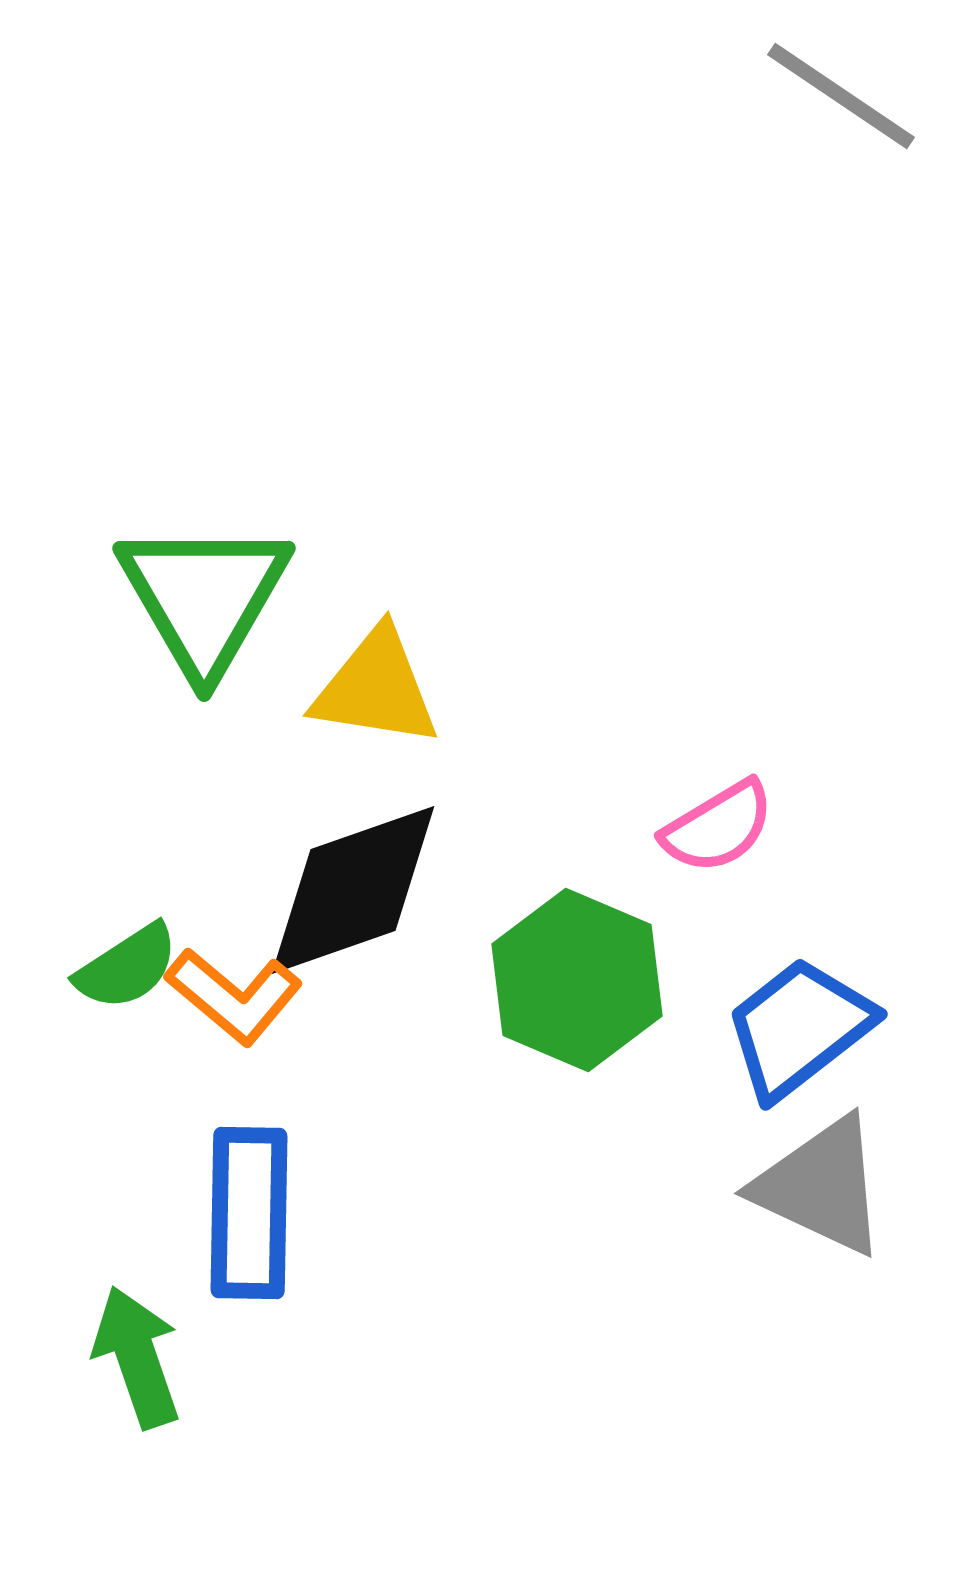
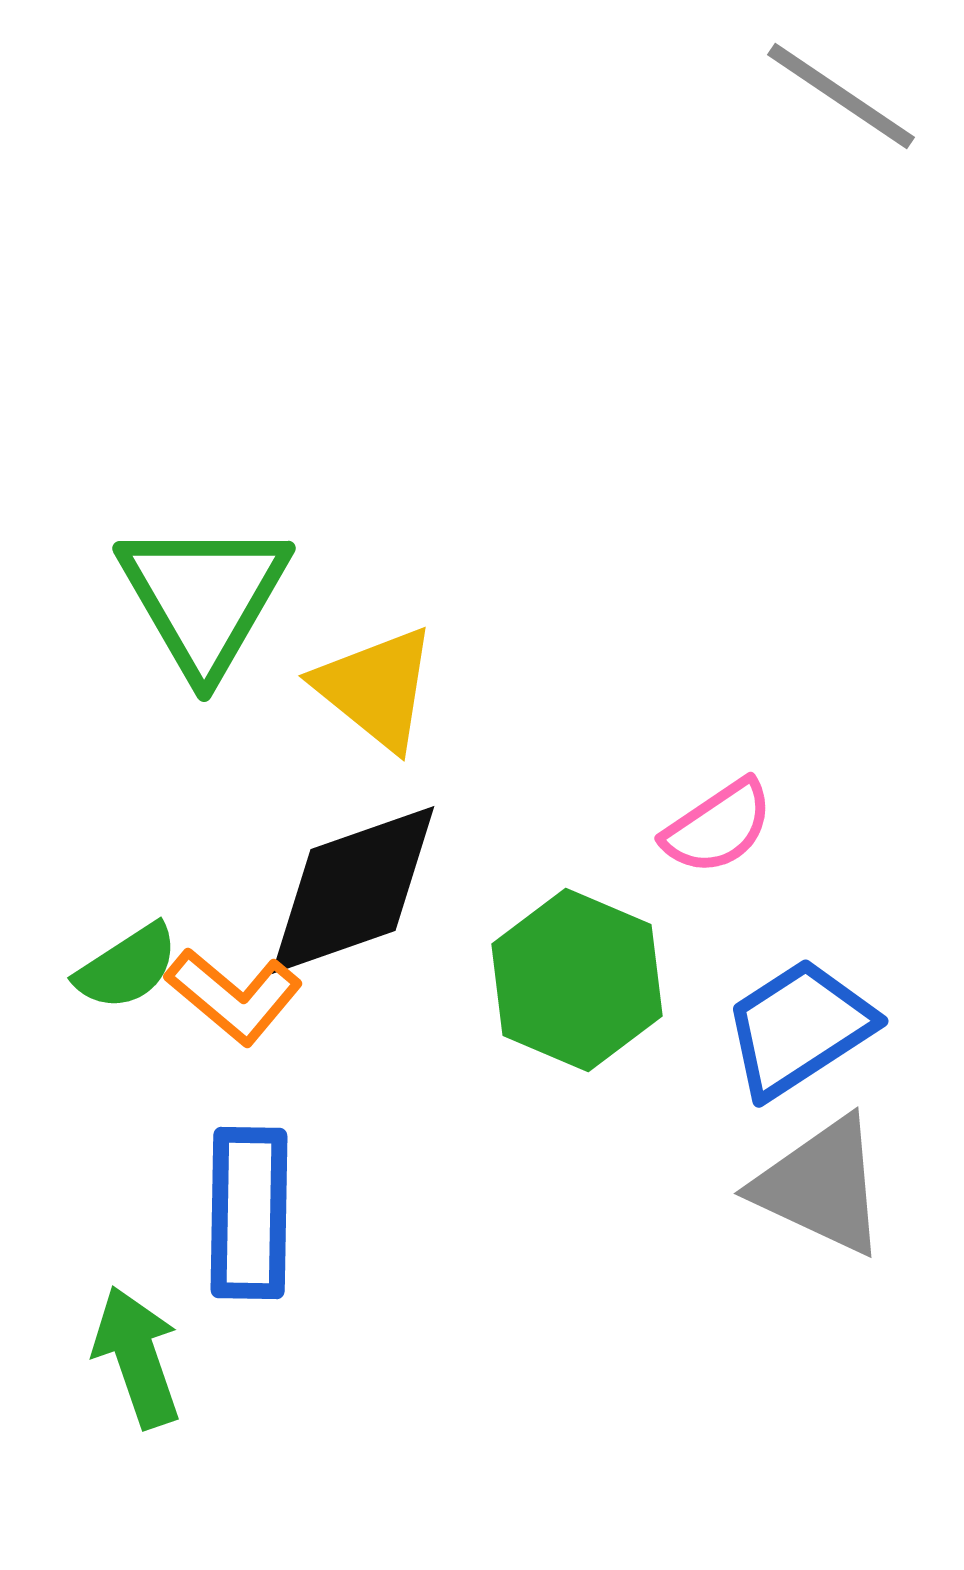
yellow triangle: rotated 30 degrees clockwise
pink semicircle: rotated 3 degrees counterclockwise
blue trapezoid: rotated 5 degrees clockwise
